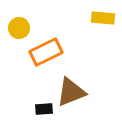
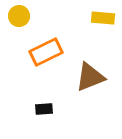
yellow circle: moved 12 px up
brown triangle: moved 19 px right, 15 px up
